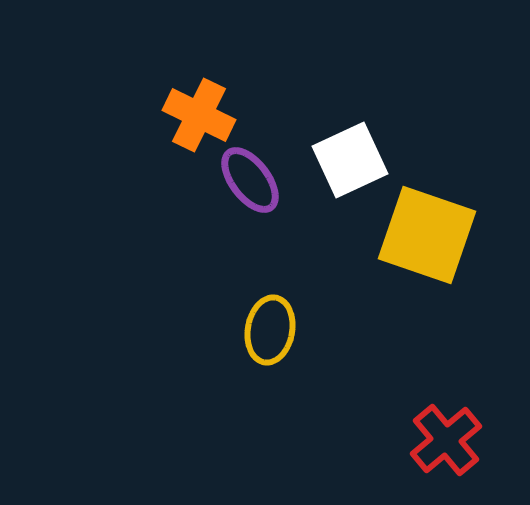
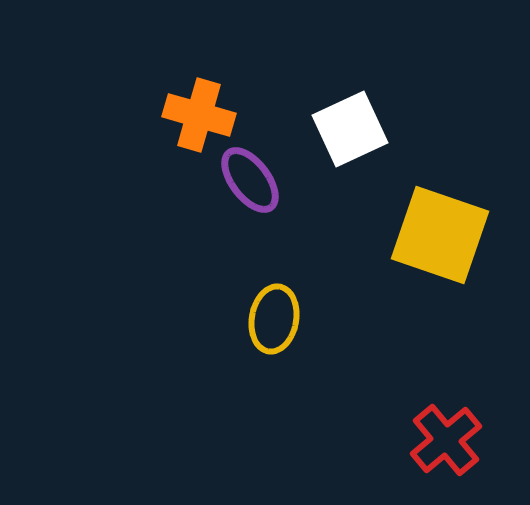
orange cross: rotated 10 degrees counterclockwise
white square: moved 31 px up
yellow square: moved 13 px right
yellow ellipse: moved 4 px right, 11 px up
